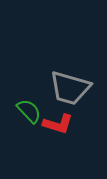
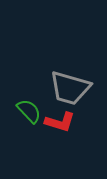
red L-shape: moved 2 px right, 2 px up
